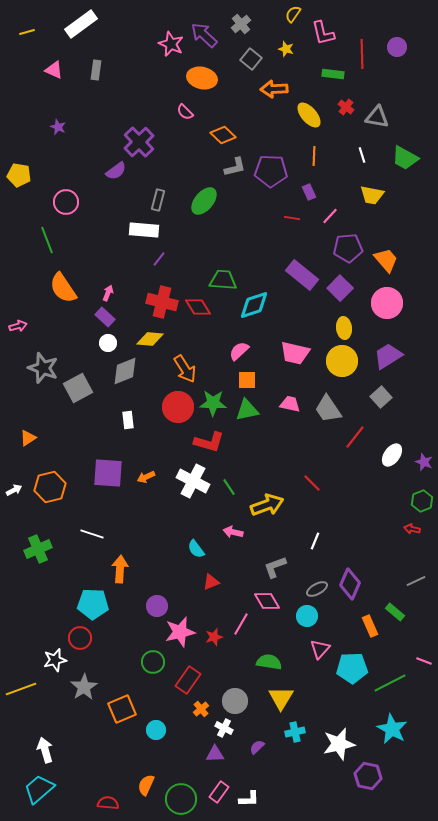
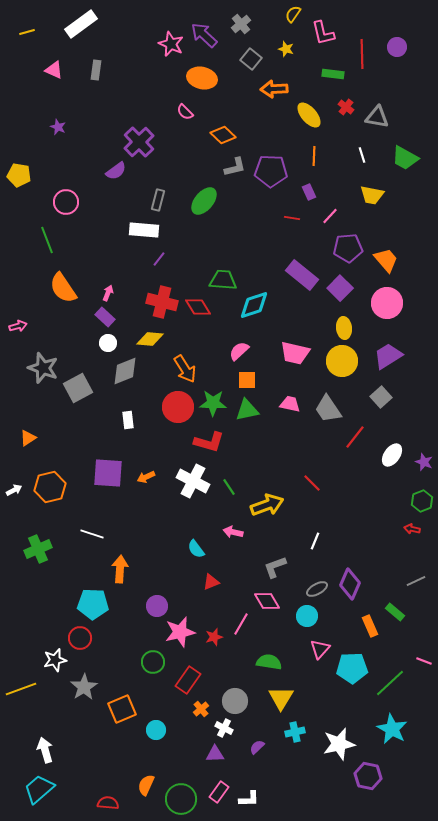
green line at (390, 683): rotated 16 degrees counterclockwise
